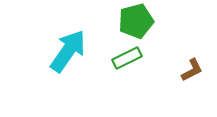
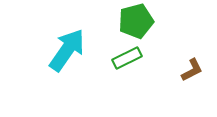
cyan arrow: moved 1 px left, 1 px up
